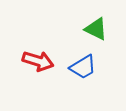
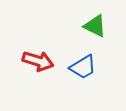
green triangle: moved 1 px left, 3 px up
